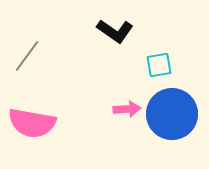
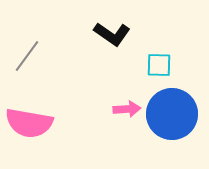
black L-shape: moved 3 px left, 3 px down
cyan square: rotated 12 degrees clockwise
pink semicircle: moved 3 px left
